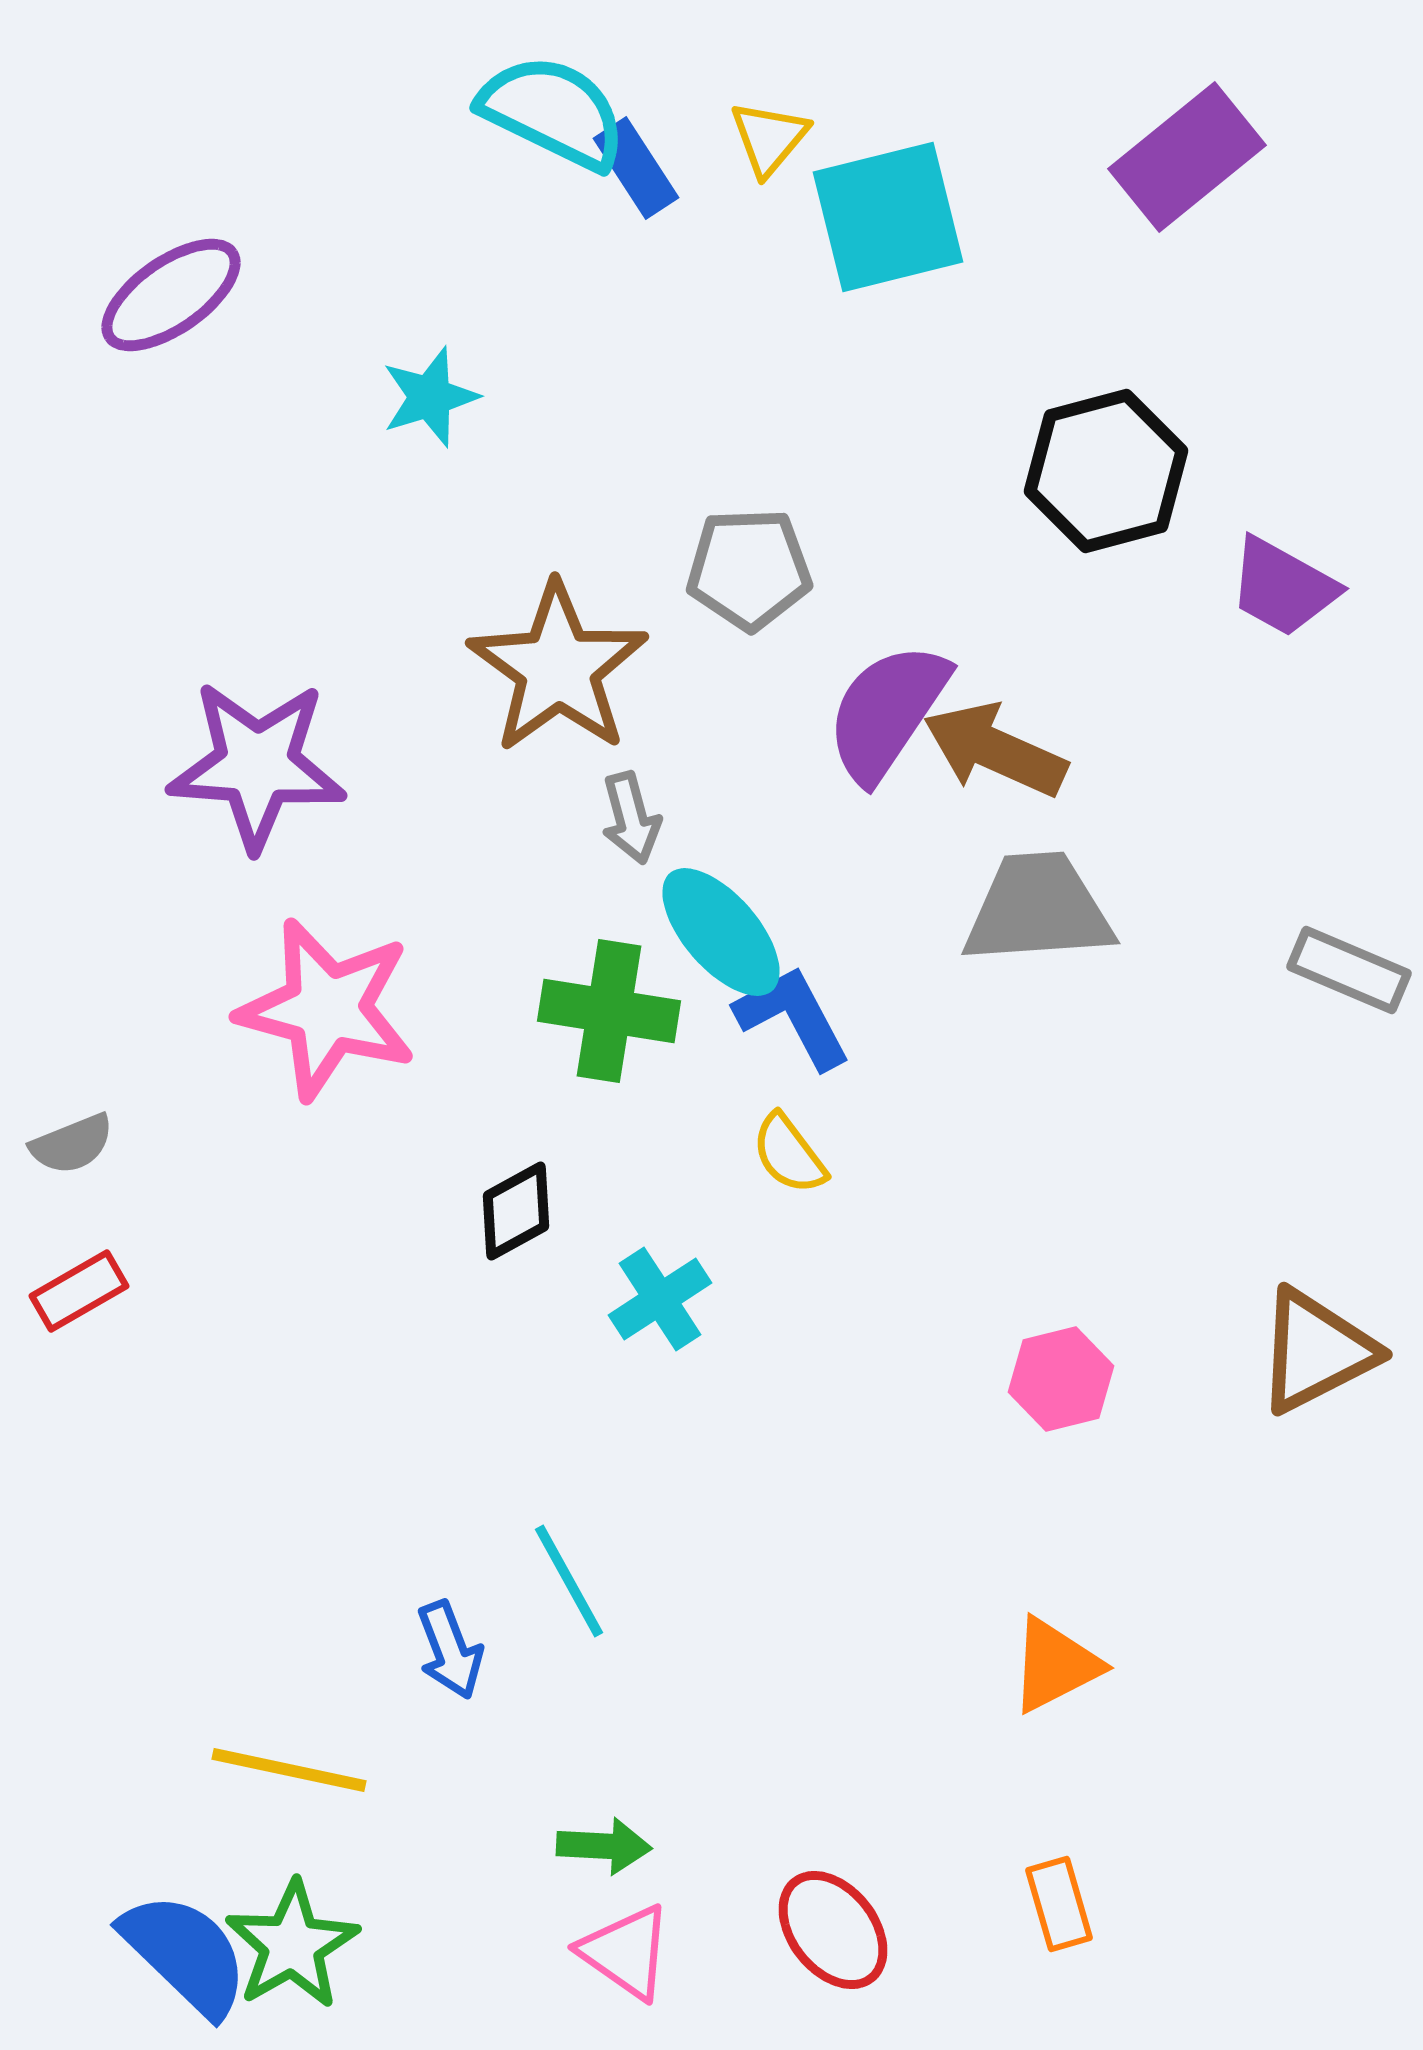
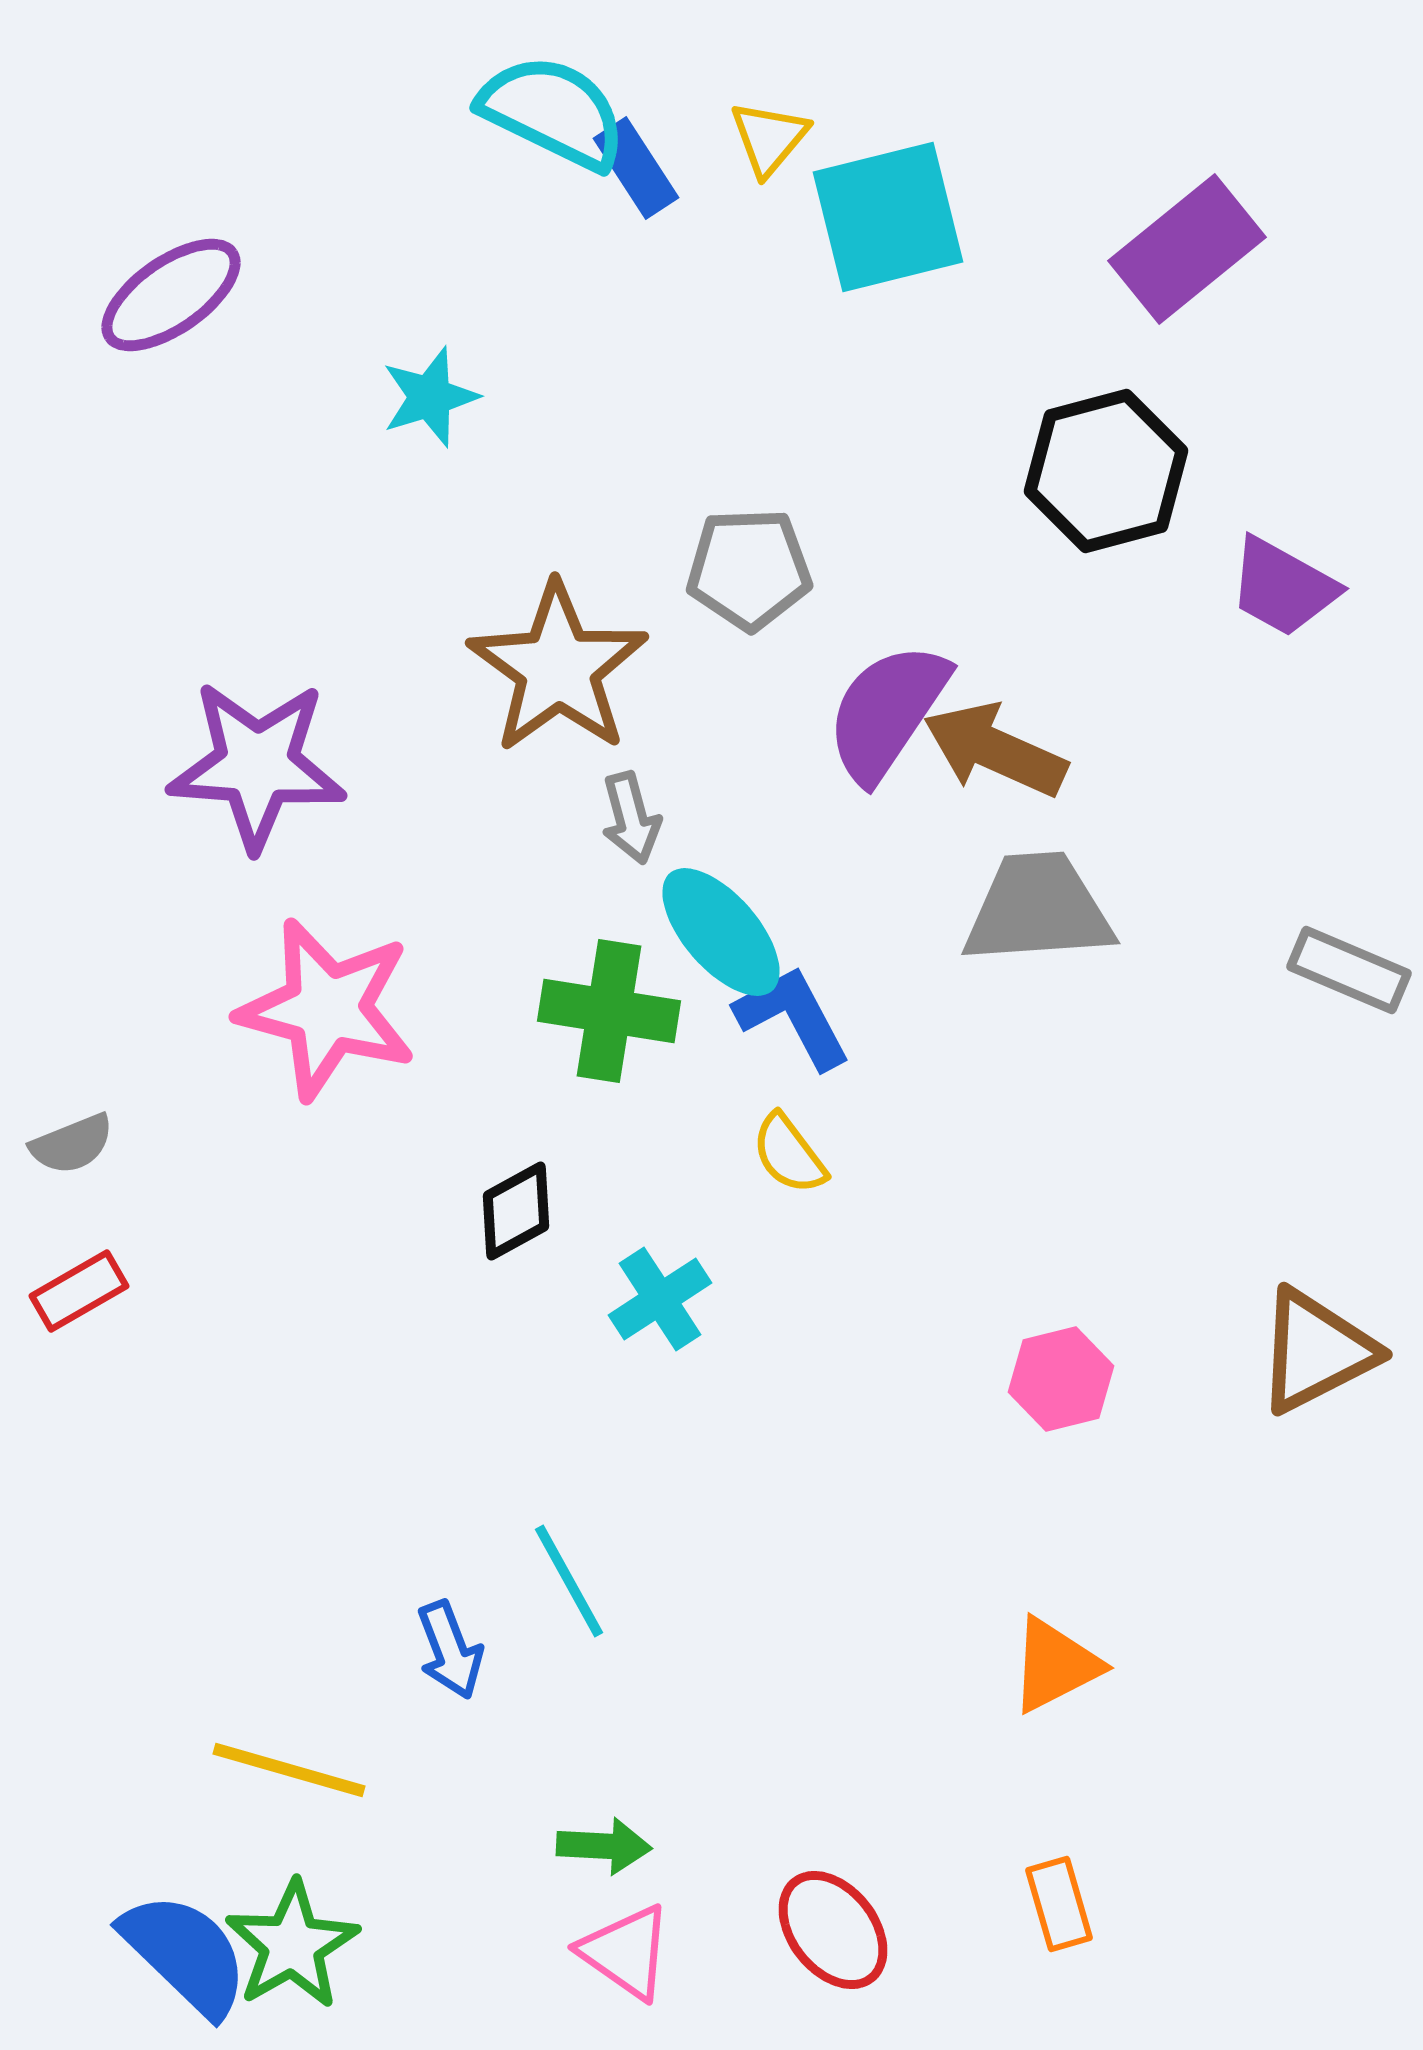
purple rectangle: moved 92 px down
yellow line: rotated 4 degrees clockwise
